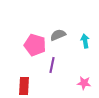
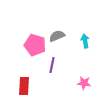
gray semicircle: moved 1 px left, 1 px down
